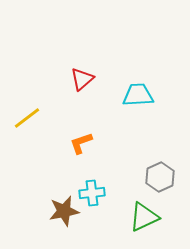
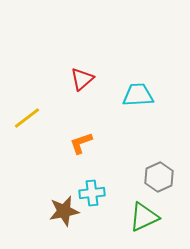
gray hexagon: moved 1 px left
